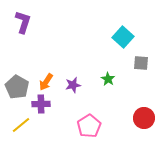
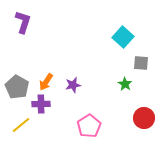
green star: moved 17 px right, 5 px down
